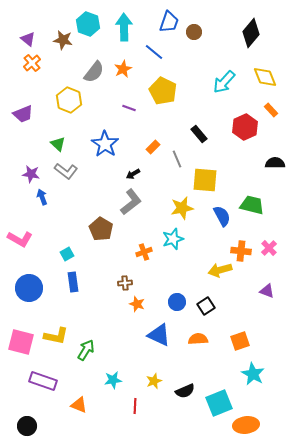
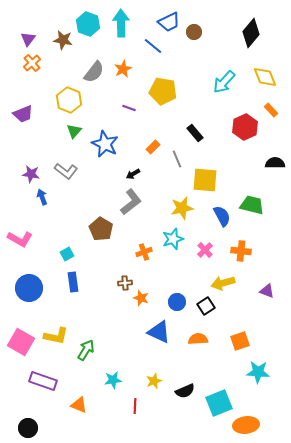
blue trapezoid at (169, 22): rotated 45 degrees clockwise
cyan arrow at (124, 27): moved 3 px left, 4 px up
purple triangle at (28, 39): rotated 28 degrees clockwise
blue line at (154, 52): moved 1 px left, 6 px up
yellow pentagon at (163, 91): rotated 16 degrees counterclockwise
black rectangle at (199, 134): moved 4 px left, 1 px up
green triangle at (58, 144): moved 16 px right, 13 px up; rotated 28 degrees clockwise
blue star at (105, 144): rotated 8 degrees counterclockwise
pink cross at (269, 248): moved 64 px left, 2 px down
yellow arrow at (220, 270): moved 3 px right, 13 px down
orange star at (137, 304): moved 4 px right, 6 px up
blue triangle at (159, 335): moved 3 px up
pink square at (21, 342): rotated 16 degrees clockwise
cyan star at (253, 374): moved 5 px right, 2 px up; rotated 25 degrees counterclockwise
black circle at (27, 426): moved 1 px right, 2 px down
